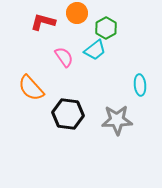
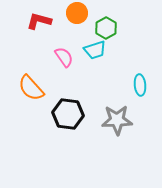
red L-shape: moved 4 px left, 1 px up
cyan trapezoid: rotated 20 degrees clockwise
